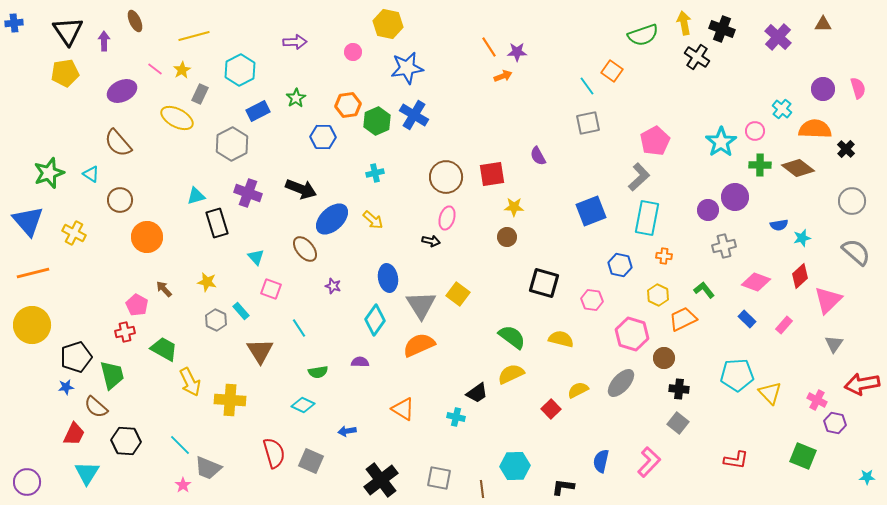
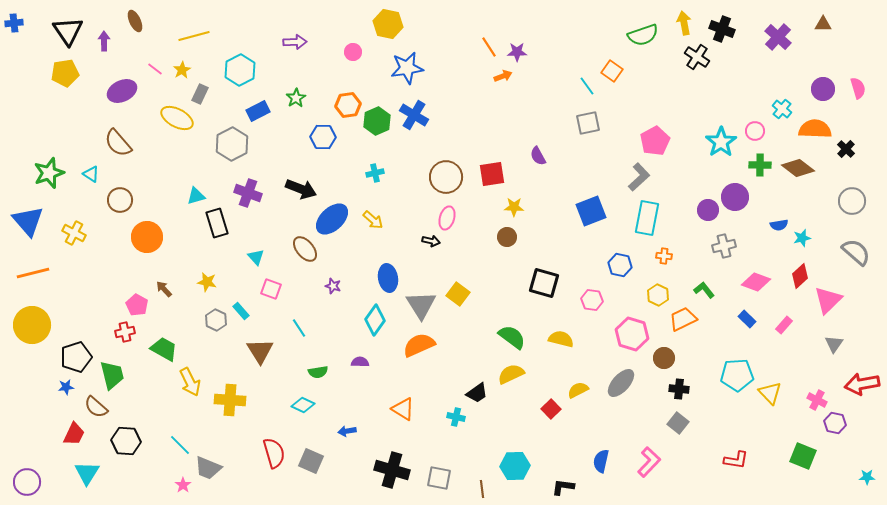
black cross at (381, 480): moved 11 px right, 10 px up; rotated 36 degrees counterclockwise
